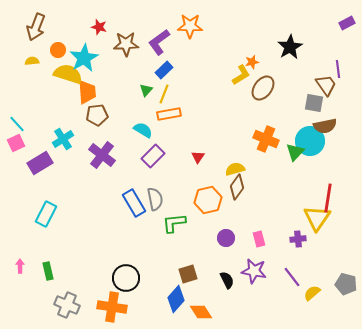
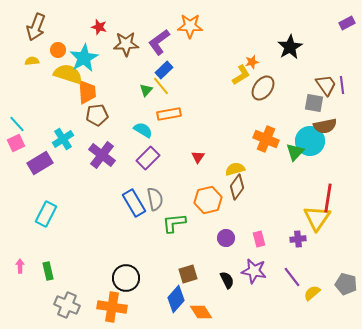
purple line at (338, 69): moved 4 px right, 16 px down
yellow line at (164, 94): moved 3 px left, 8 px up; rotated 60 degrees counterclockwise
purple rectangle at (153, 156): moved 5 px left, 2 px down
